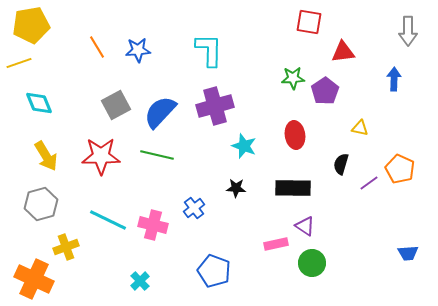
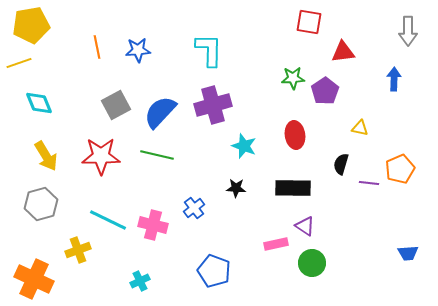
orange line: rotated 20 degrees clockwise
purple cross: moved 2 px left, 1 px up
orange pentagon: rotated 24 degrees clockwise
purple line: rotated 42 degrees clockwise
yellow cross: moved 12 px right, 3 px down
cyan cross: rotated 18 degrees clockwise
